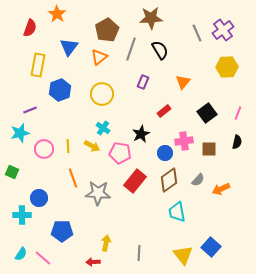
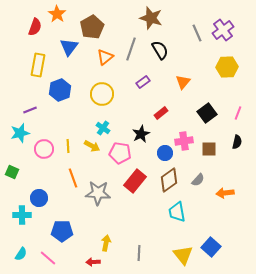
brown star at (151, 18): rotated 20 degrees clockwise
red semicircle at (30, 28): moved 5 px right, 1 px up
brown pentagon at (107, 30): moved 15 px left, 3 px up
orange triangle at (99, 57): moved 6 px right
purple rectangle at (143, 82): rotated 32 degrees clockwise
red rectangle at (164, 111): moved 3 px left, 2 px down
orange arrow at (221, 189): moved 4 px right, 4 px down; rotated 18 degrees clockwise
pink line at (43, 258): moved 5 px right
